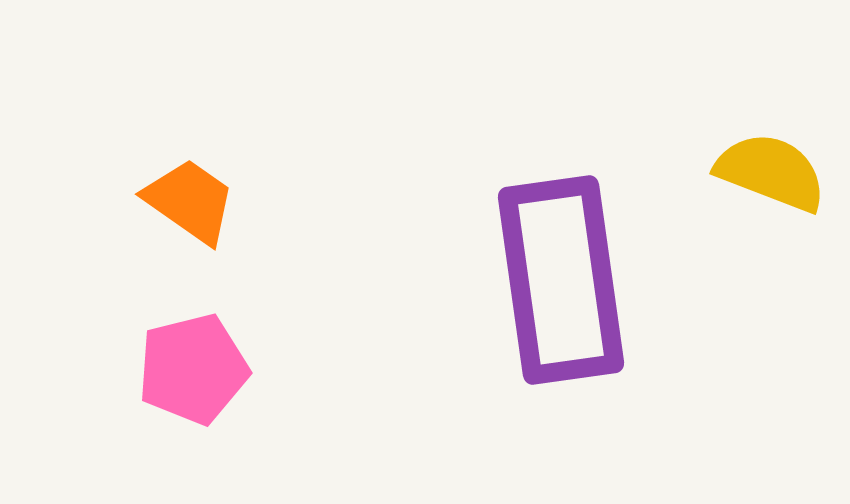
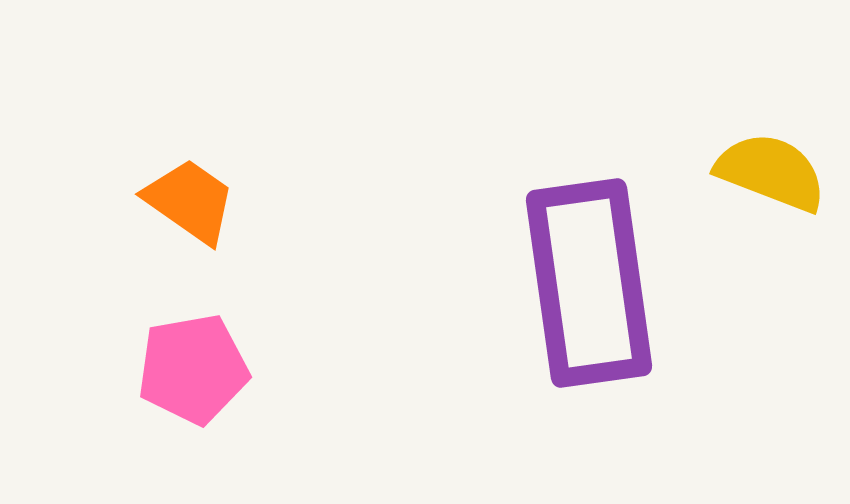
purple rectangle: moved 28 px right, 3 px down
pink pentagon: rotated 4 degrees clockwise
